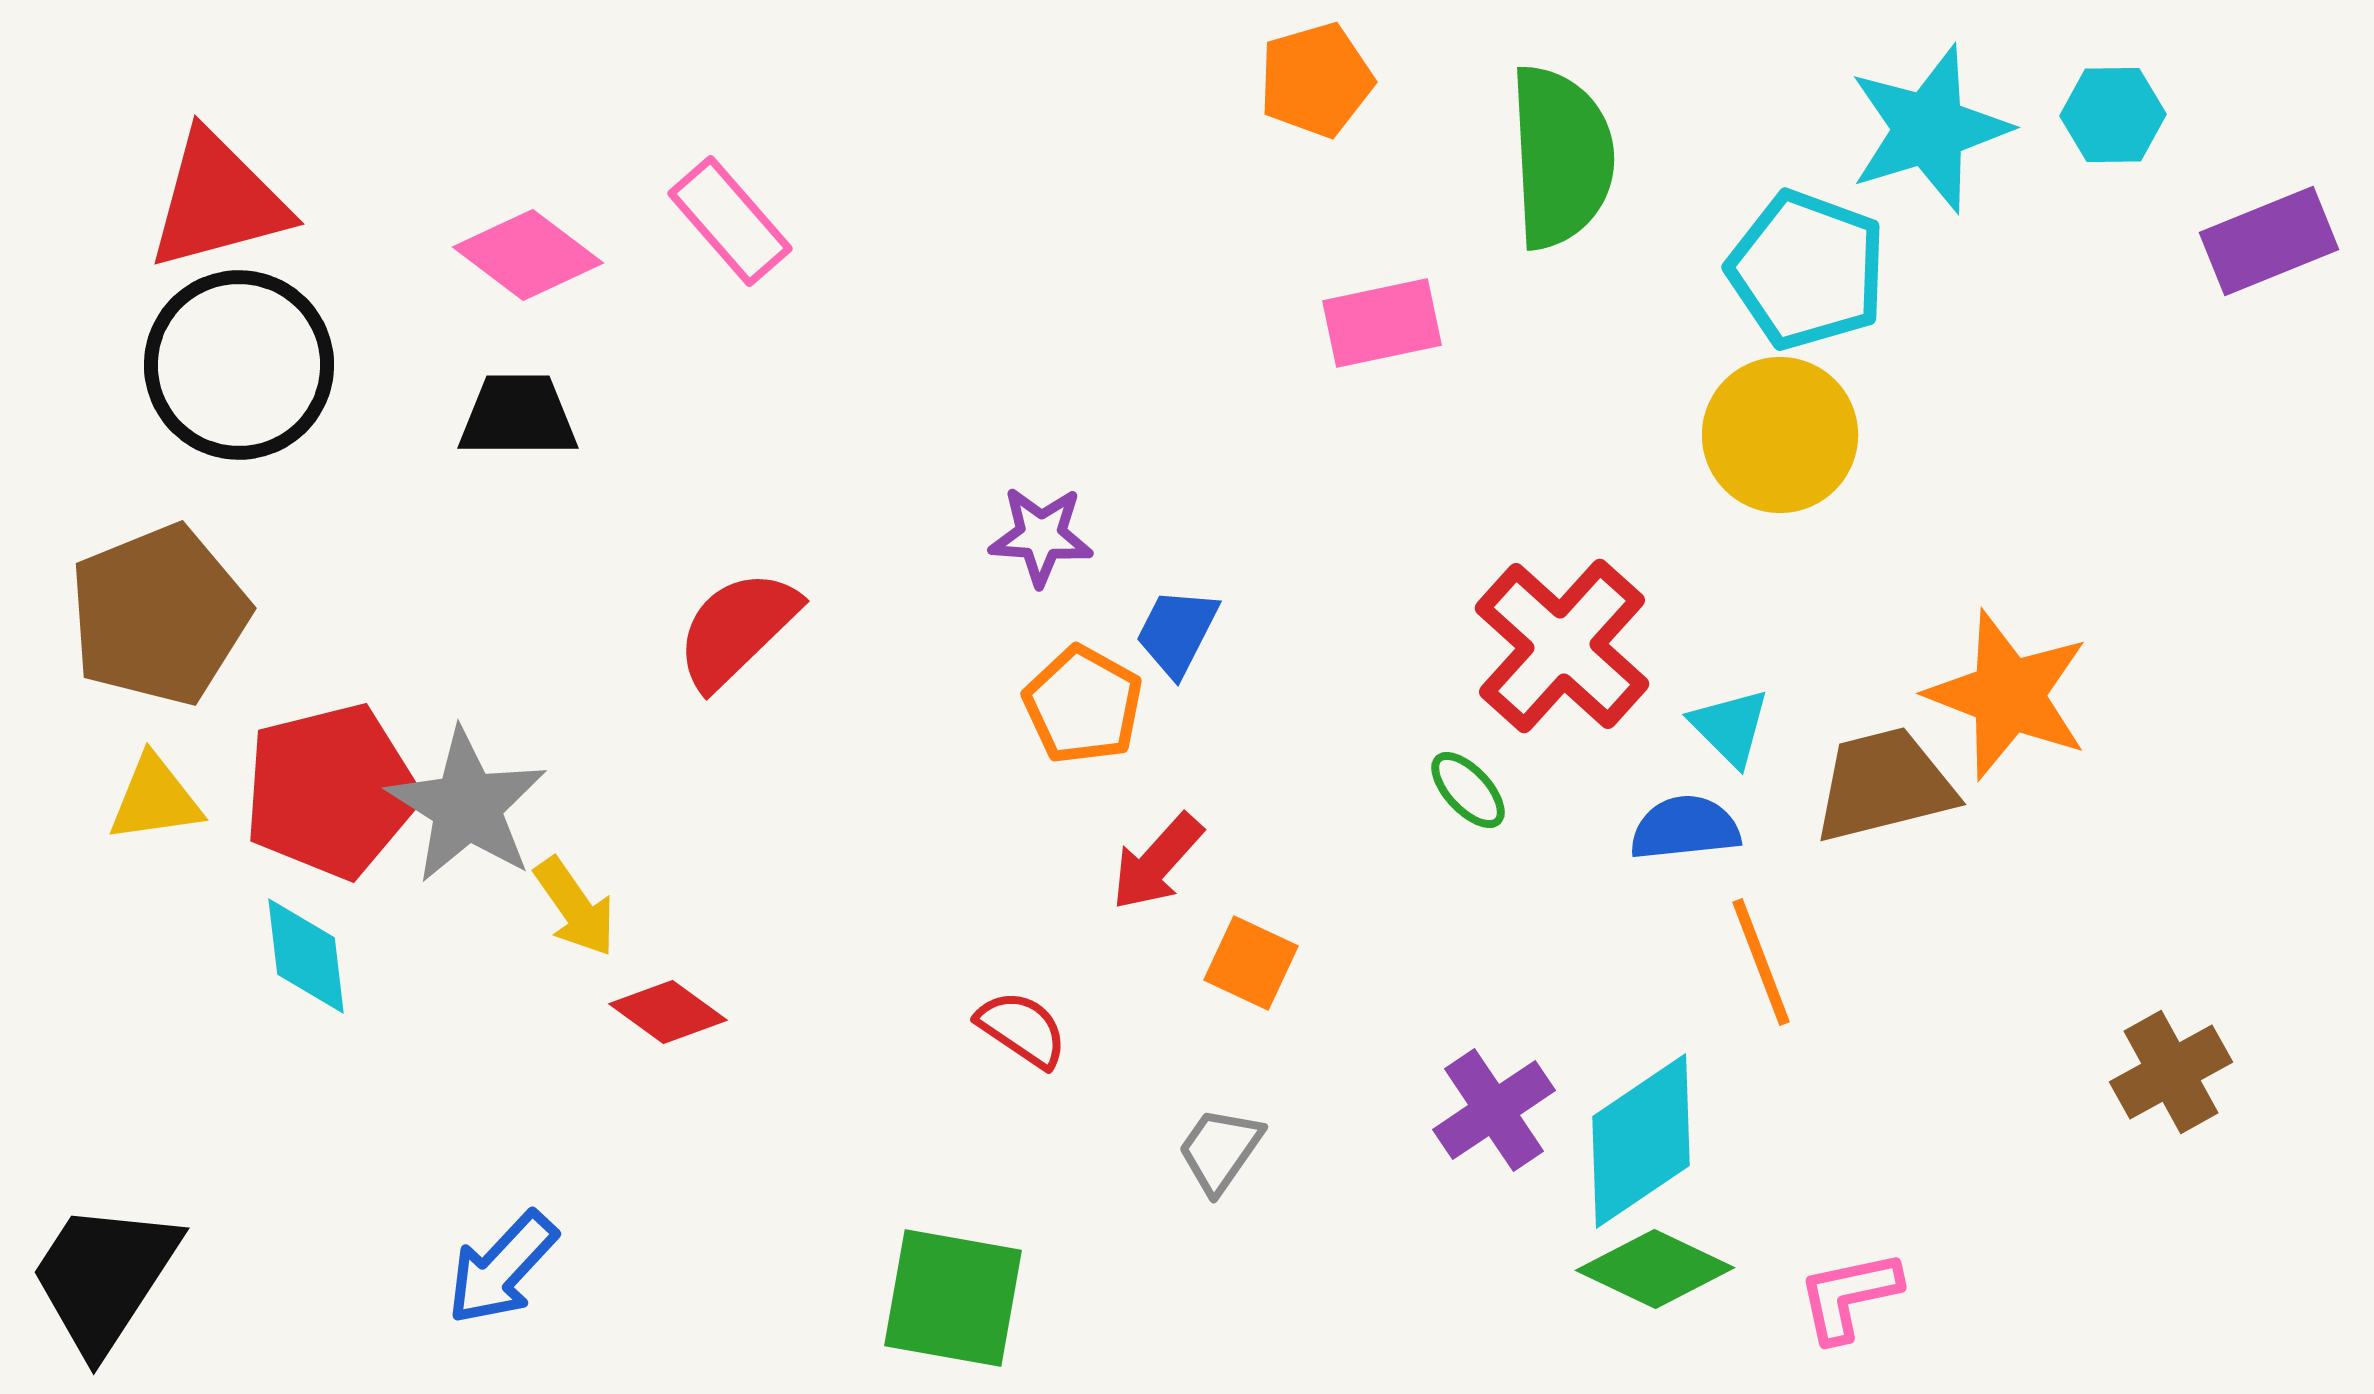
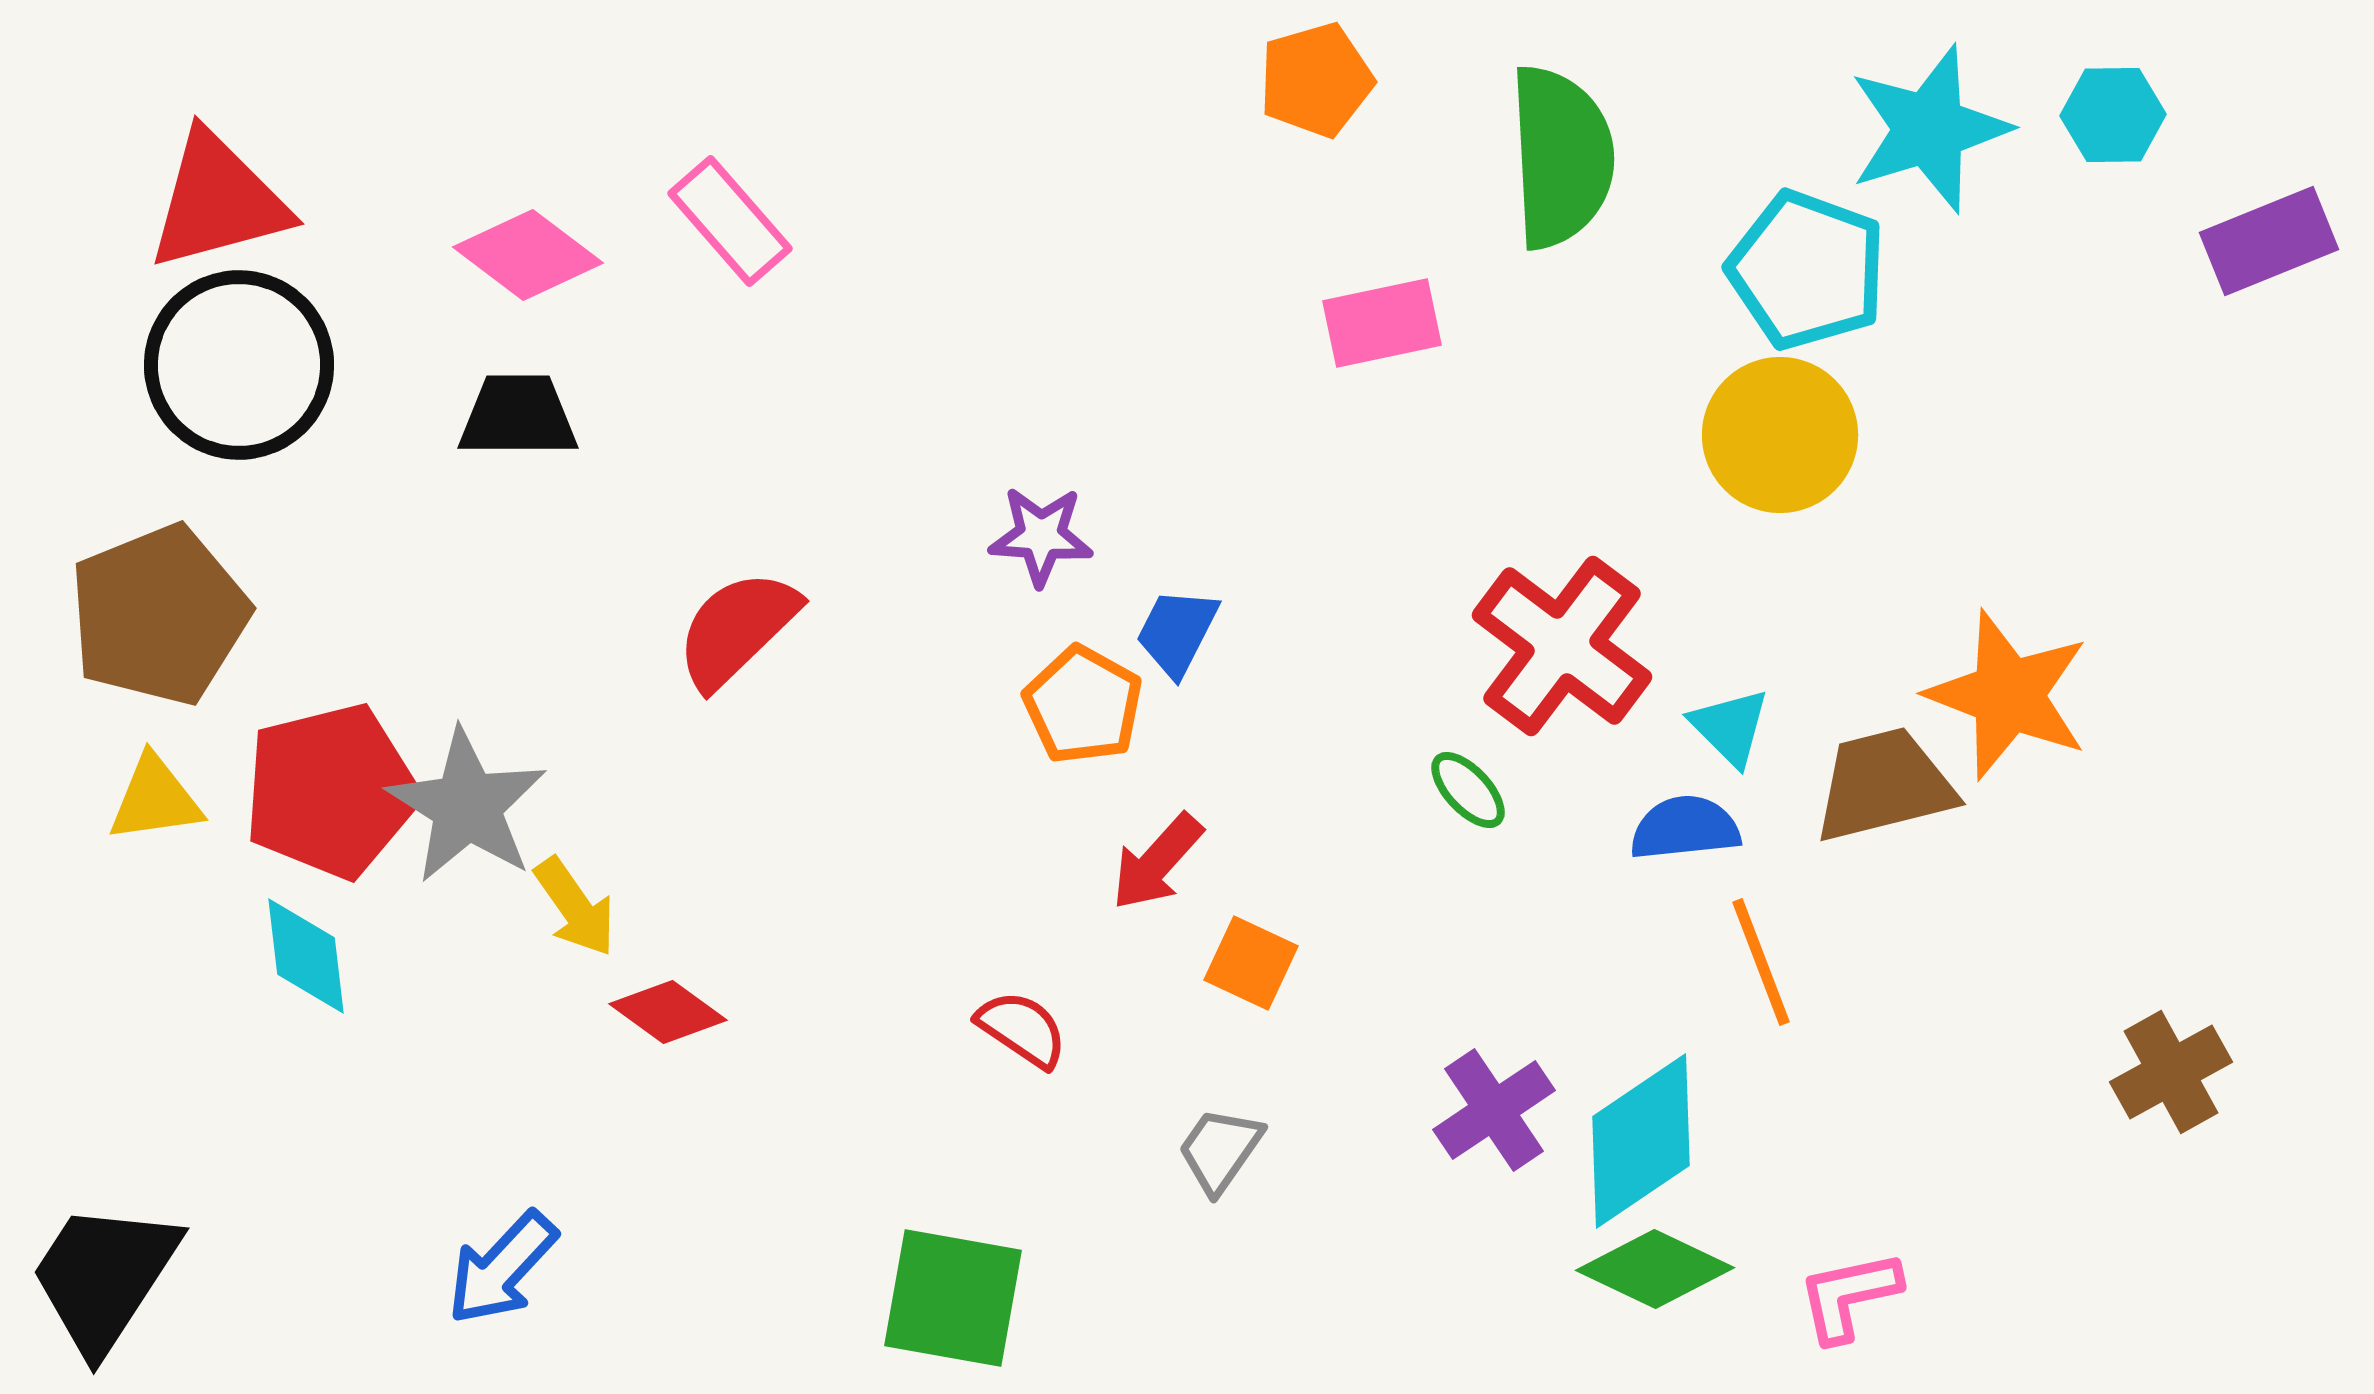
red cross at (1562, 646): rotated 5 degrees counterclockwise
